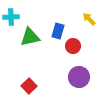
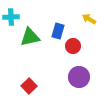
yellow arrow: rotated 16 degrees counterclockwise
